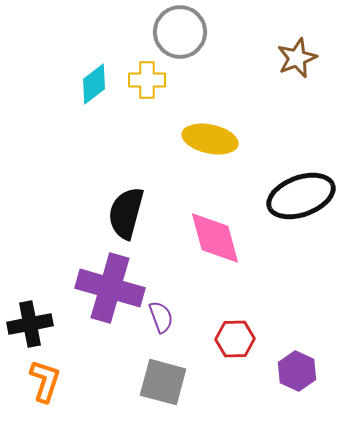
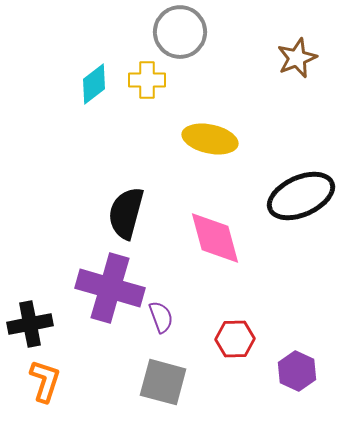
black ellipse: rotated 4 degrees counterclockwise
